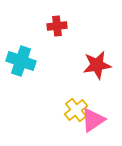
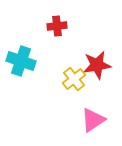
yellow cross: moved 2 px left, 31 px up
